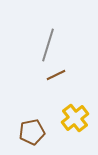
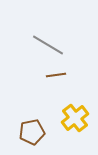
gray line: rotated 76 degrees counterclockwise
brown line: rotated 18 degrees clockwise
